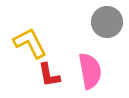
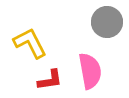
red L-shape: moved 1 px right, 5 px down; rotated 88 degrees counterclockwise
